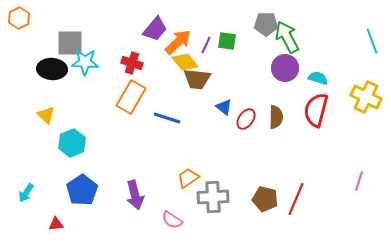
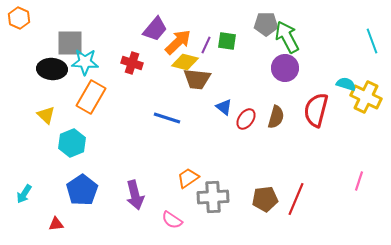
orange hexagon: rotated 10 degrees counterclockwise
yellow diamond: rotated 36 degrees counterclockwise
cyan semicircle: moved 28 px right, 6 px down
orange rectangle: moved 40 px left
brown semicircle: rotated 15 degrees clockwise
cyan arrow: moved 2 px left, 1 px down
brown pentagon: rotated 20 degrees counterclockwise
